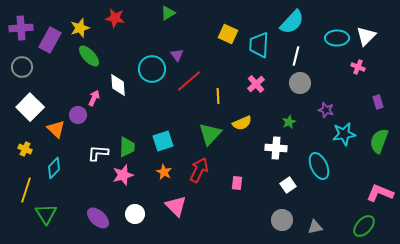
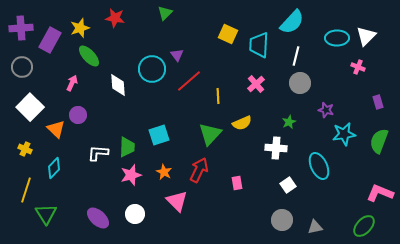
green triangle at (168, 13): moved 3 px left; rotated 14 degrees counterclockwise
pink arrow at (94, 98): moved 22 px left, 15 px up
cyan square at (163, 141): moved 4 px left, 6 px up
pink star at (123, 175): moved 8 px right
pink rectangle at (237, 183): rotated 16 degrees counterclockwise
pink triangle at (176, 206): moved 1 px right, 5 px up
